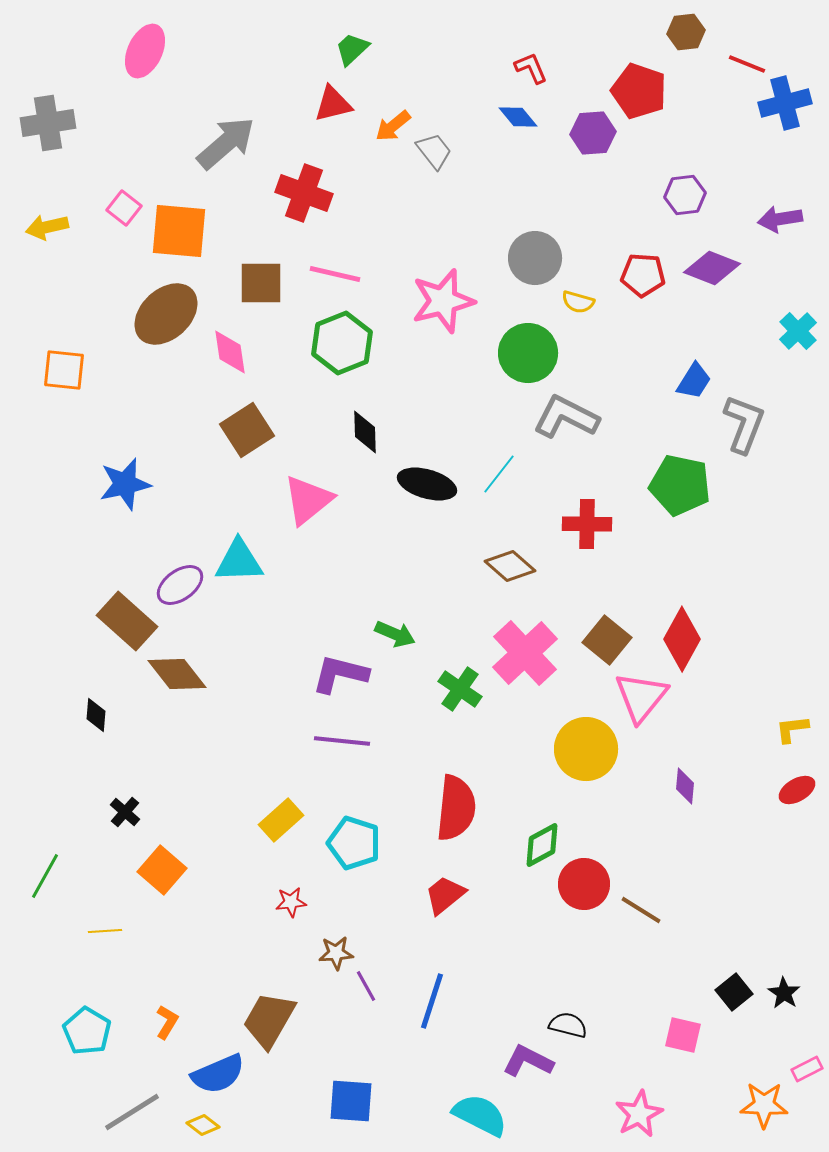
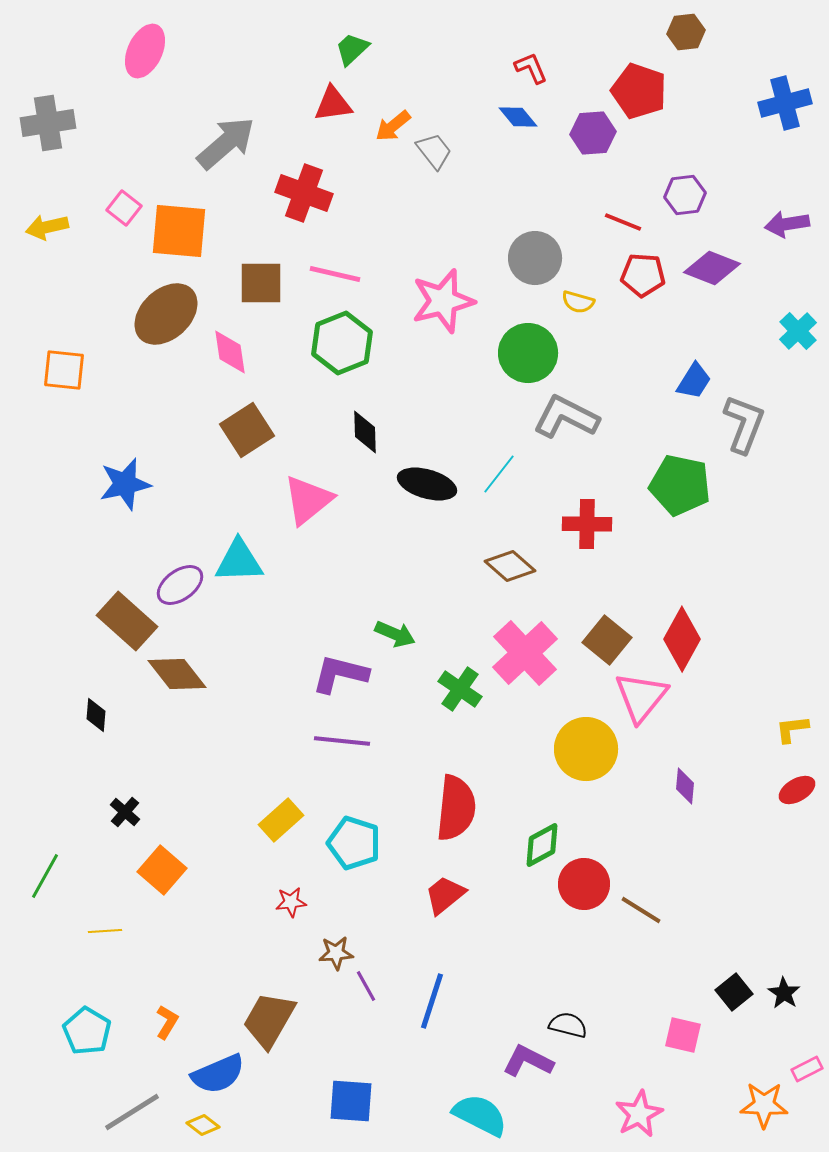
red line at (747, 64): moved 124 px left, 158 px down
red triangle at (333, 104): rotated 6 degrees clockwise
purple arrow at (780, 219): moved 7 px right, 5 px down
